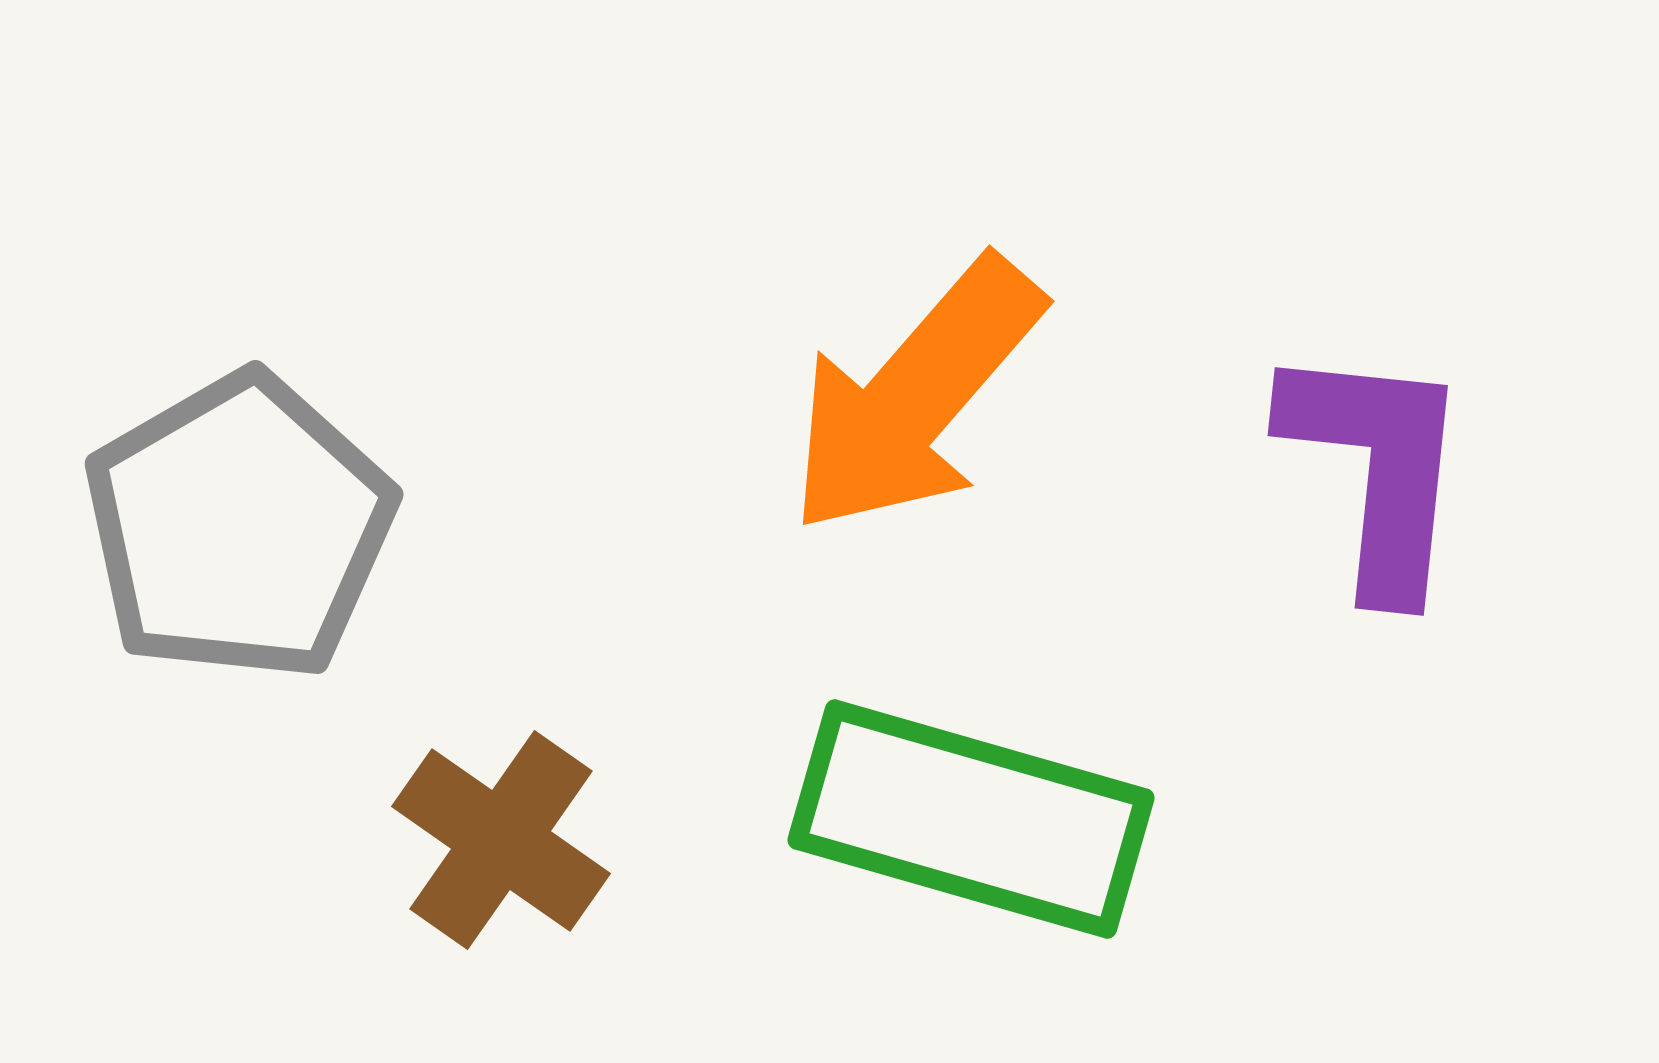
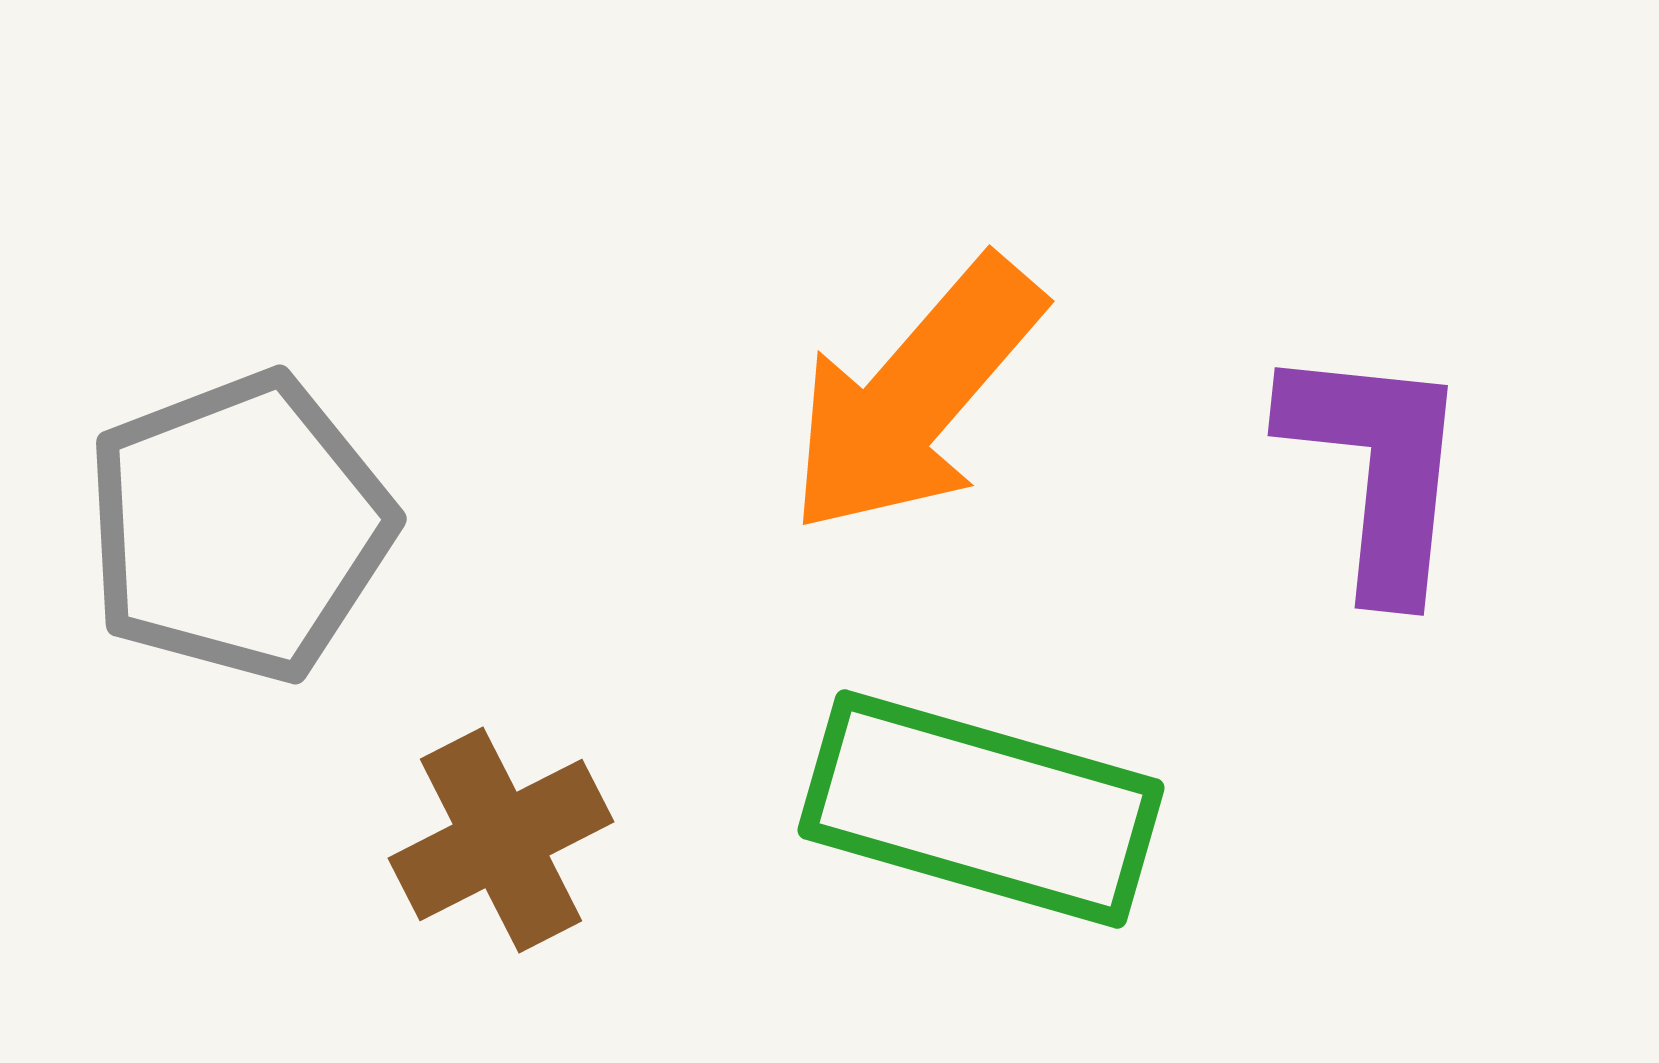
gray pentagon: rotated 9 degrees clockwise
green rectangle: moved 10 px right, 10 px up
brown cross: rotated 28 degrees clockwise
